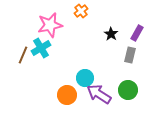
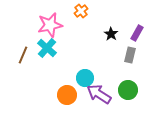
cyan cross: moved 6 px right; rotated 18 degrees counterclockwise
